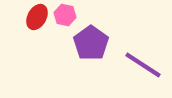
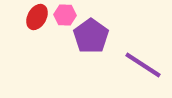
pink hexagon: rotated 10 degrees counterclockwise
purple pentagon: moved 7 px up
